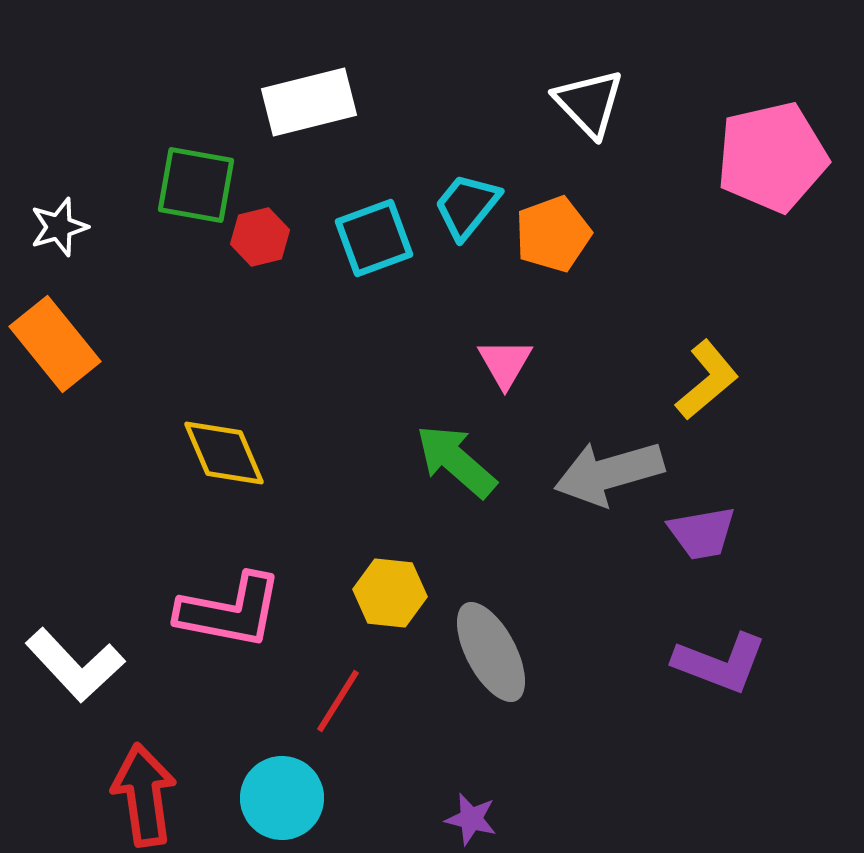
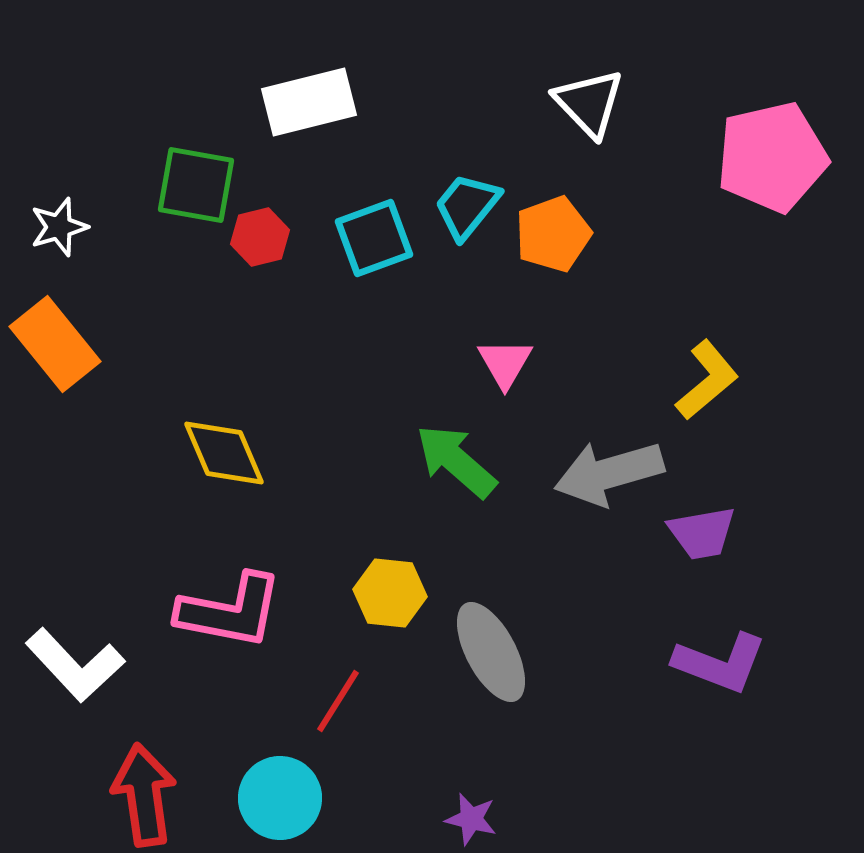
cyan circle: moved 2 px left
